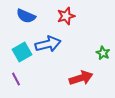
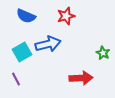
red arrow: rotated 15 degrees clockwise
